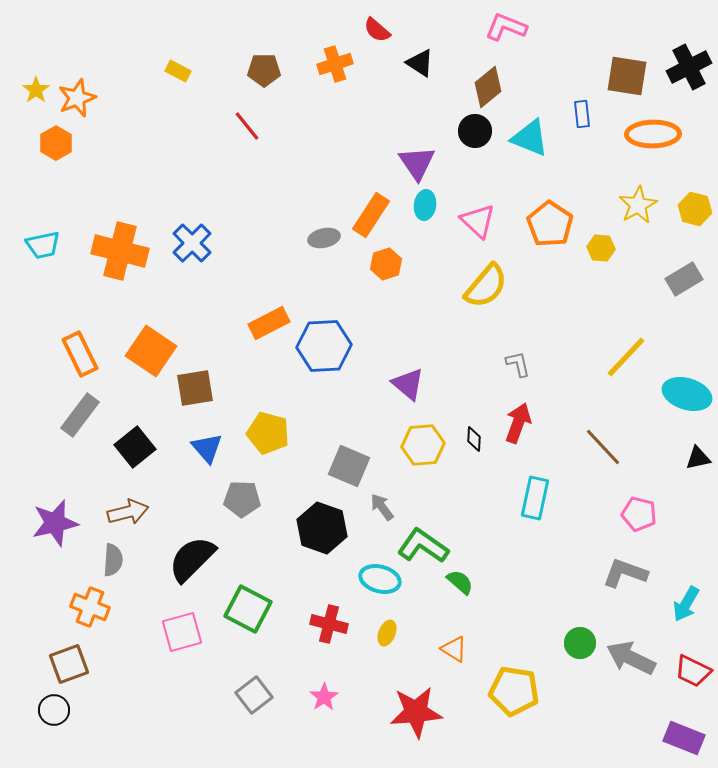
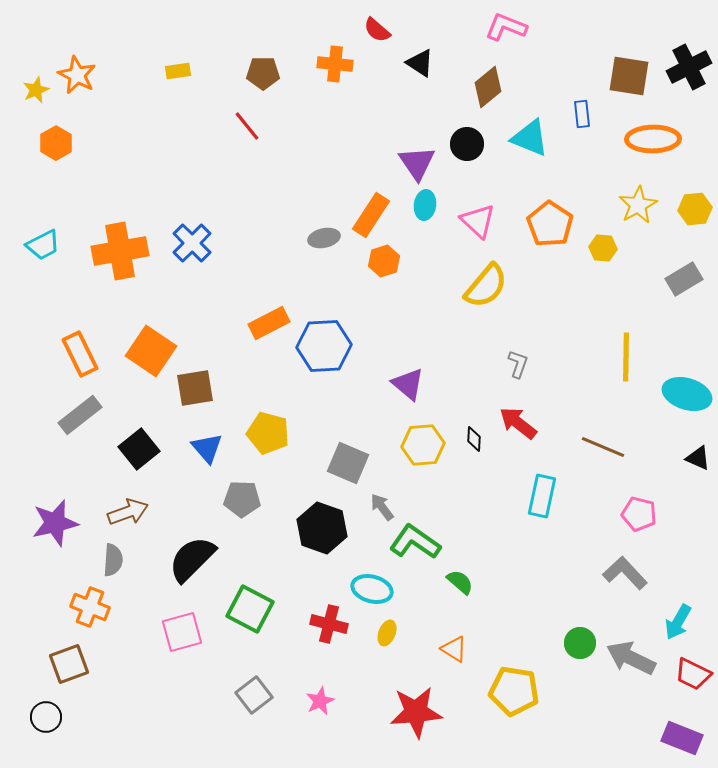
orange cross at (335, 64): rotated 24 degrees clockwise
brown pentagon at (264, 70): moved 1 px left, 3 px down
yellow rectangle at (178, 71): rotated 35 degrees counterclockwise
brown square at (627, 76): moved 2 px right
yellow star at (36, 90): rotated 12 degrees clockwise
orange star at (77, 98): moved 23 px up; rotated 24 degrees counterclockwise
black circle at (475, 131): moved 8 px left, 13 px down
orange ellipse at (653, 134): moved 5 px down
yellow hexagon at (695, 209): rotated 20 degrees counterclockwise
cyan trapezoid at (43, 245): rotated 15 degrees counterclockwise
yellow hexagon at (601, 248): moved 2 px right
orange cross at (120, 251): rotated 24 degrees counterclockwise
orange hexagon at (386, 264): moved 2 px left, 3 px up
yellow line at (626, 357): rotated 42 degrees counterclockwise
gray L-shape at (518, 364): rotated 32 degrees clockwise
gray rectangle at (80, 415): rotated 15 degrees clockwise
red arrow at (518, 423): rotated 72 degrees counterclockwise
black square at (135, 447): moved 4 px right, 2 px down
brown line at (603, 447): rotated 24 degrees counterclockwise
black triangle at (698, 458): rotated 36 degrees clockwise
gray square at (349, 466): moved 1 px left, 3 px up
cyan rectangle at (535, 498): moved 7 px right, 2 px up
brown arrow at (128, 512): rotated 6 degrees counterclockwise
green L-shape at (423, 546): moved 8 px left, 4 px up
gray L-shape at (625, 573): rotated 27 degrees clockwise
cyan ellipse at (380, 579): moved 8 px left, 10 px down
cyan arrow at (686, 604): moved 8 px left, 18 px down
green square at (248, 609): moved 2 px right
red trapezoid at (693, 671): moved 3 px down
pink star at (324, 697): moved 4 px left, 4 px down; rotated 8 degrees clockwise
black circle at (54, 710): moved 8 px left, 7 px down
purple rectangle at (684, 738): moved 2 px left
